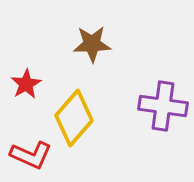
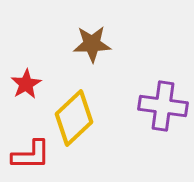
yellow diamond: rotated 6 degrees clockwise
red L-shape: rotated 24 degrees counterclockwise
